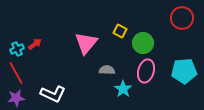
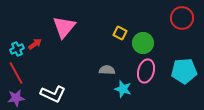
yellow square: moved 2 px down
pink triangle: moved 22 px left, 16 px up
cyan star: rotated 18 degrees counterclockwise
